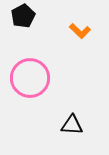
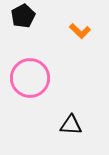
black triangle: moved 1 px left
